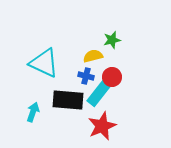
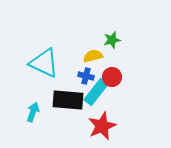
cyan rectangle: moved 3 px left, 1 px up
